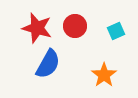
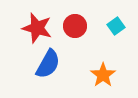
cyan square: moved 5 px up; rotated 12 degrees counterclockwise
orange star: moved 1 px left
